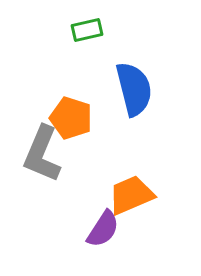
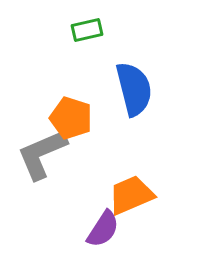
gray L-shape: rotated 44 degrees clockwise
